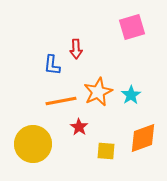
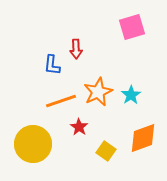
orange line: rotated 8 degrees counterclockwise
yellow square: rotated 30 degrees clockwise
